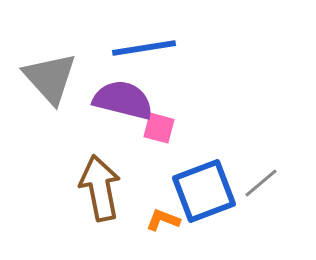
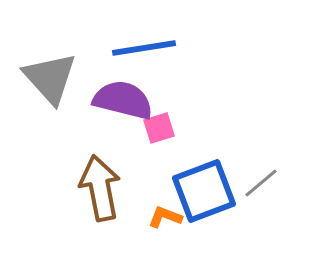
pink square: rotated 32 degrees counterclockwise
orange L-shape: moved 2 px right, 3 px up
